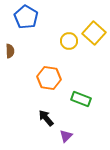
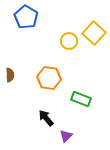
brown semicircle: moved 24 px down
